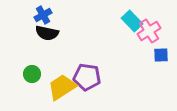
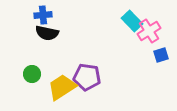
blue cross: rotated 24 degrees clockwise
blue square: rotated 14 degrees counterclockwise
